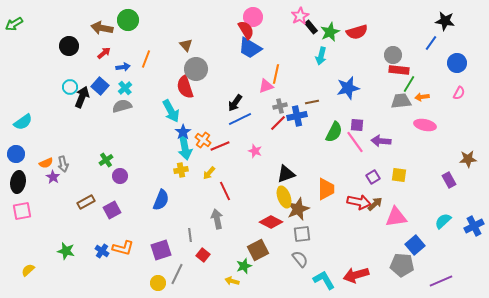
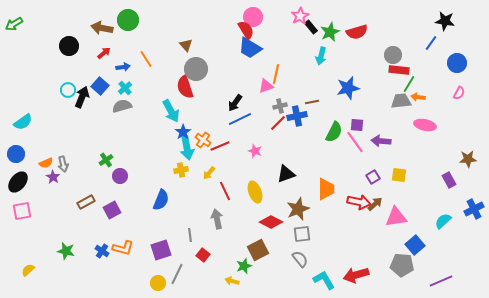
orange line at (146, 59): rotated 54 degrees counterclockwise
cyan circle at (70, 87): moved 2 px left, 3 px down
orange arrow at (422, 97): moved 4 px left; rotated 16 degrees clockwise
cyan arrow at (185, 148): moved 2 px right
black ellipse at (18, 182): rotated 30 degrees clockwise
yellow ellipse at (284, 197): moved 29 px left, 5 px up
blue cross at (474, 226): moved 17 px up
